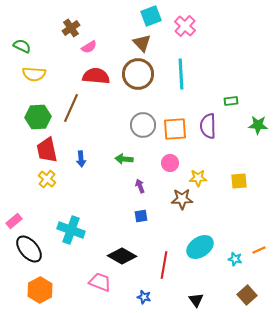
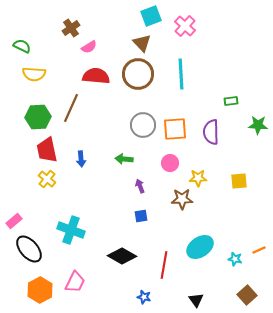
purple semicircle: moved 3 px right, 6 px down
pink trapezoid: moved 25 px left; rotated 95 degrees clockwise
